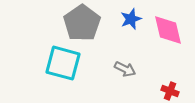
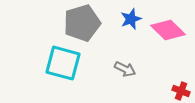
gray pentagon: rotated 18 degrees clockwise
pink diamond: rotated 32 degrees counterclockwise
red cross: moved 11 px right
